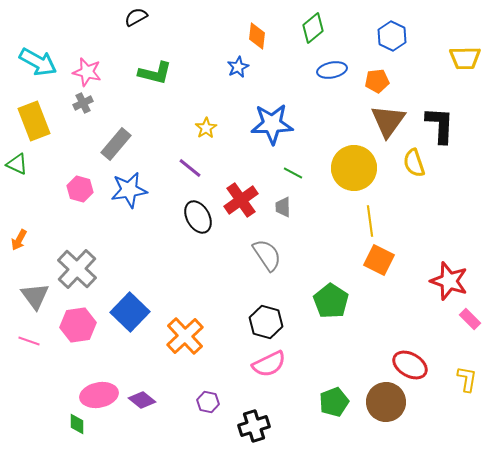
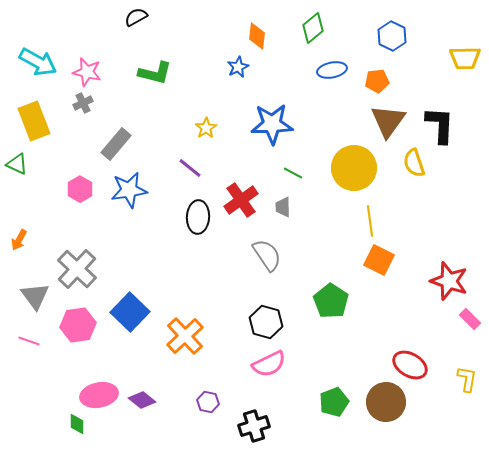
pink hexagon at (80, 189): rotated 15 degrees clockwise
black ellipse at (198, 217): rotated 32 degrees clockwise
